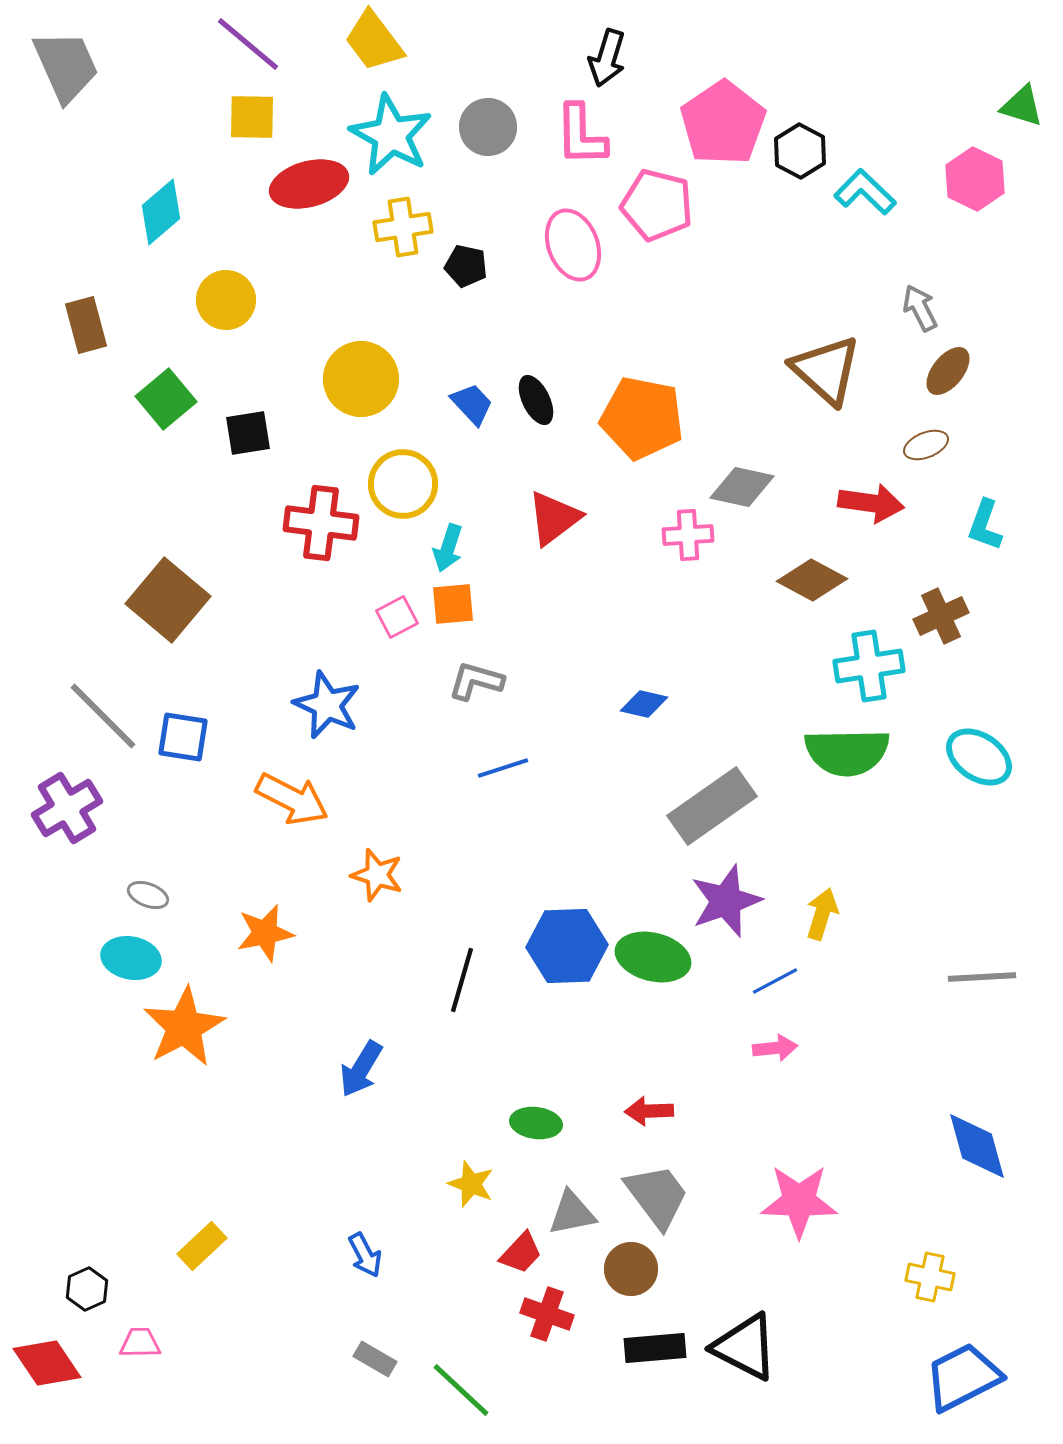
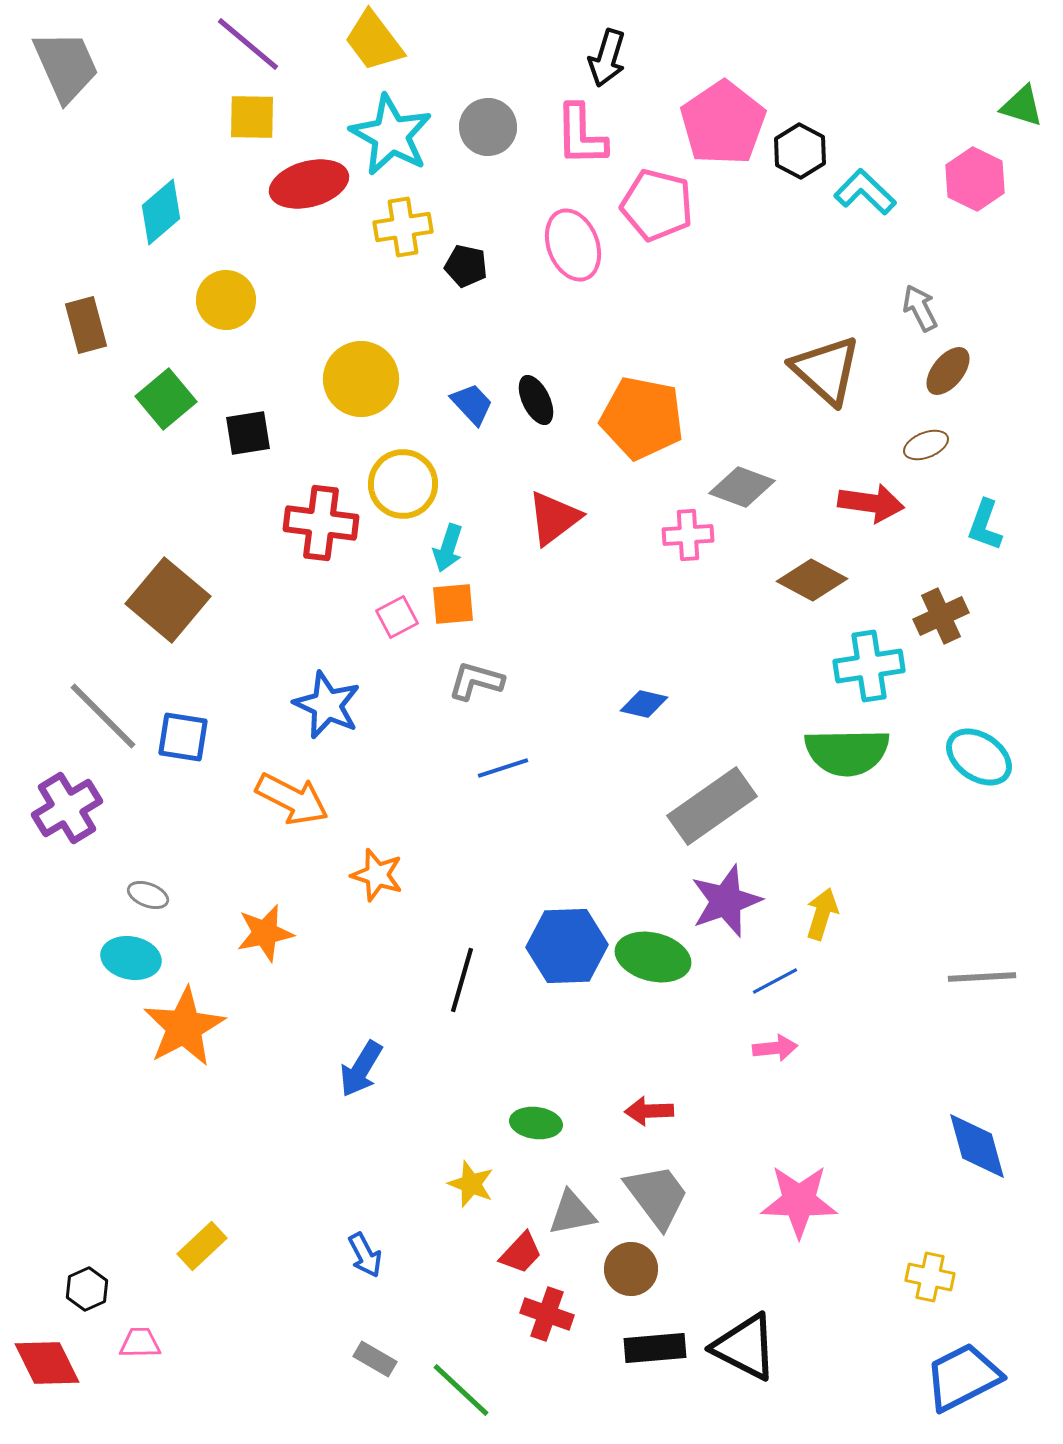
gray diamond at (742, 487): rotated 8 degrees clockwise
red diamond at (47, 1363): rotated 8 degrees clockwise
